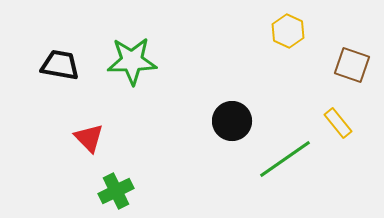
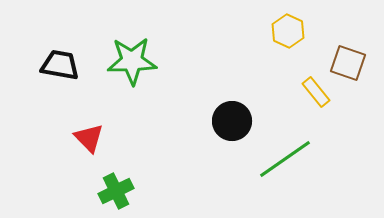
brown square: moved 4 px left, 2 px up
yellow rectangle: moved 22 px left, 31 px up
